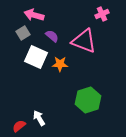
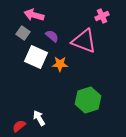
pink cross: moved 2 px down
gray square: rotated 24 degrees counterclockwise
